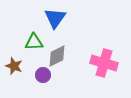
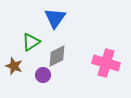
green triangle: moved 3 px left; rotated 30 degrees counterclockwise
pink cross: moved 2 px right
